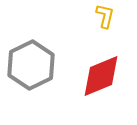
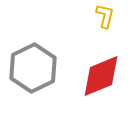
gray hexagon: moved 2 px right, 3 px down
